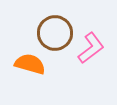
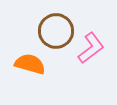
brown circle: moved 1 px right, 2 px up
